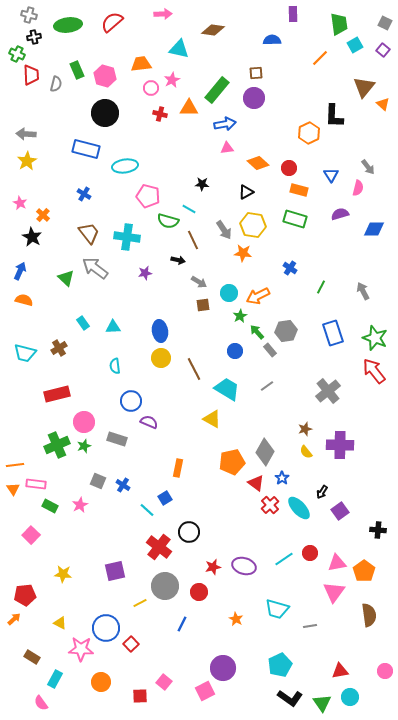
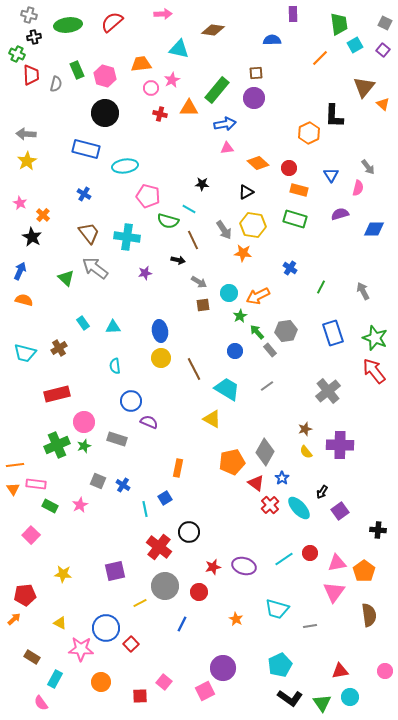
cyan line at (147, 510): moved 2 px left, 1 px up; rotated 35 degrees clockwise
